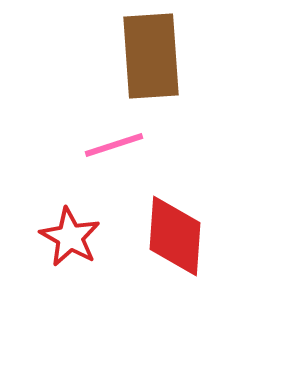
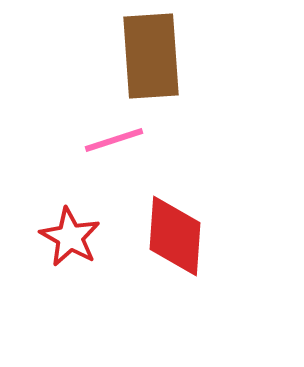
pink line: moved 5 px up
